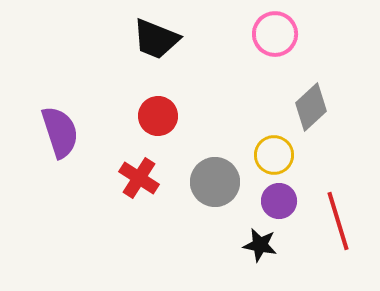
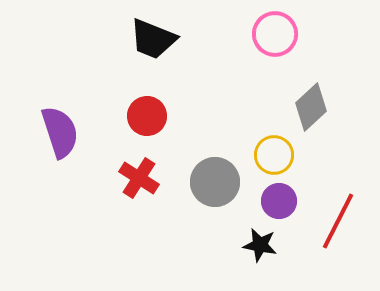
black trapezoid: moved 3 px left
red circle: moved 11 px left
red line: rotated 44 degrees clockwise
